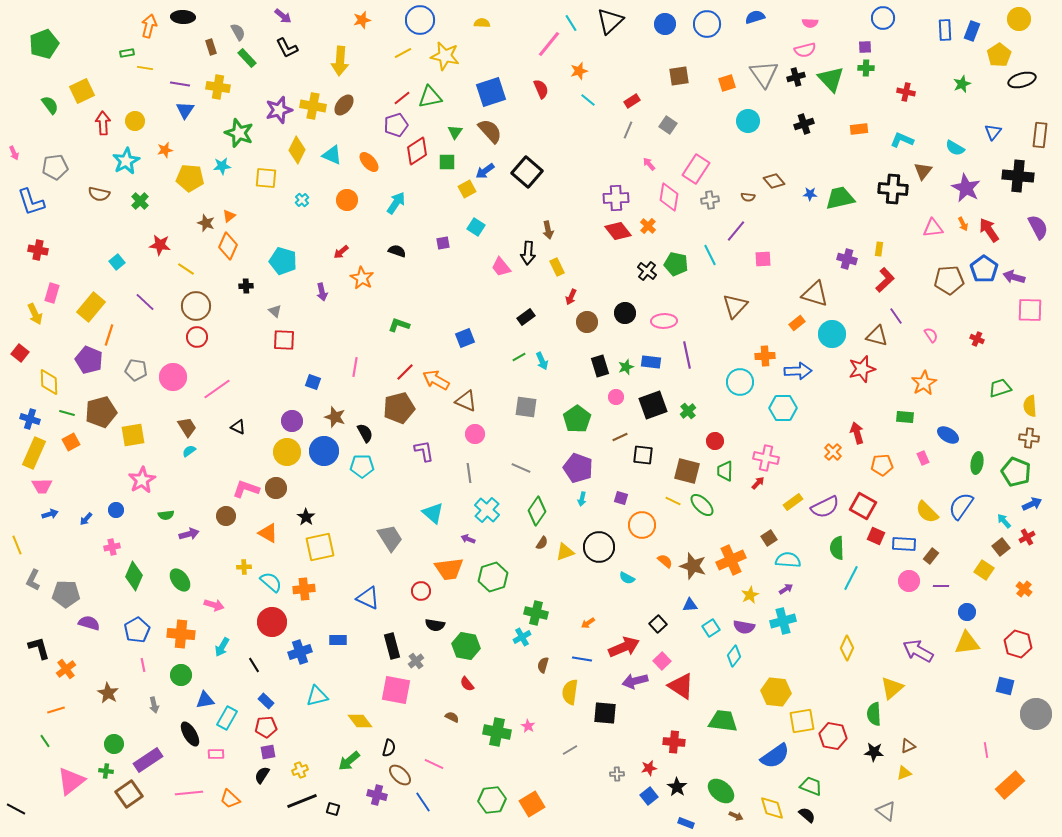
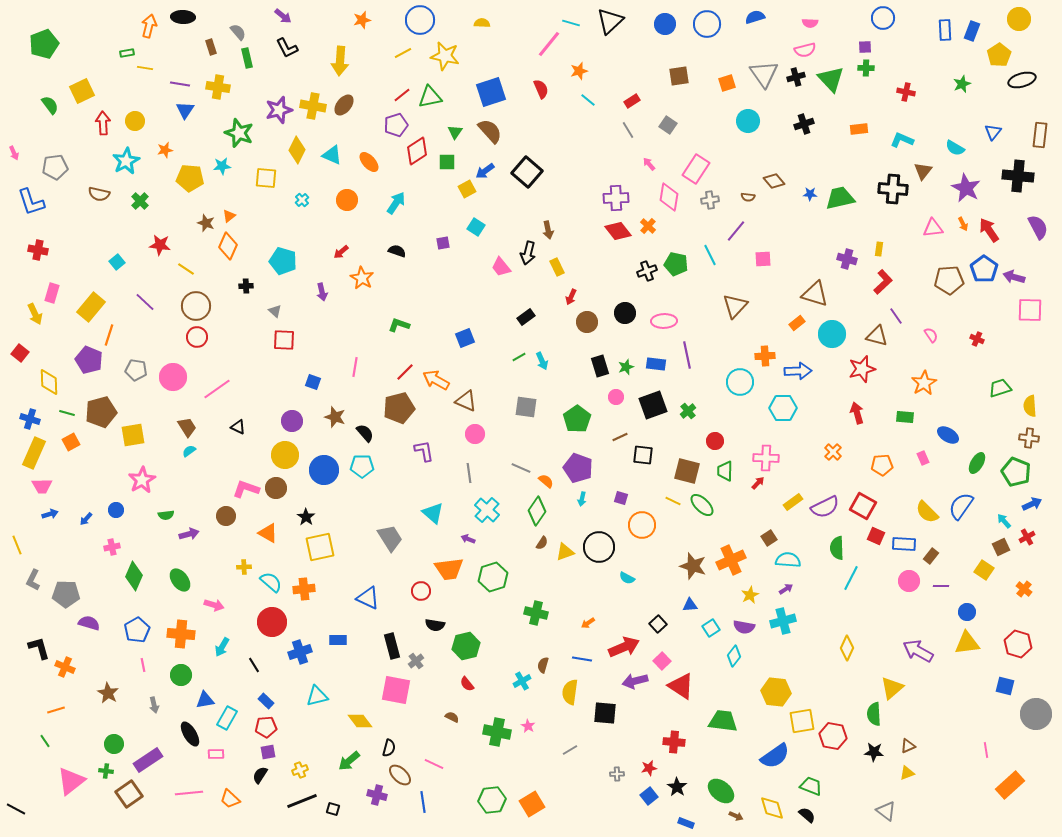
cyan line at (571, 23): rotated 42 degrees counterclockwise
gray semicircle at (238, 32): rotated 12 degrees counterclockwise
green rectangle at (247, 58): rotated 30 degrees clockwise
red line at (402, 98): moved 3 px up
gray line at (628, 130): rotated 54 degrees counterclockwise
black arrow at (528, 253): rotated 10 degrees clockwise
black cross at (647, 271): rotated 30 degrees clockwise
red L-shape at (885, 280): moved 2 px left, 2 px down
blue rectangle at (651, 362): moved 5 px right, 2 px down
black semicircle at (365, 433): rotated 12 degrees counterclockwise
red arrow at (857, 433): moved 20 px up
blue circle at (324, 451): moved 19 px down
yellow circle at (287, 452): moved 2 px left, 3 px down
pink cross at (766, 458): rotated 10 degrees counterclockwise
green ellipse at (977, 463): rotated 20 degrees clockwise
brown square at (1001, 547): rotated 12 degrees clockwise
orange semicircle at (665, 561): moved 119 px left, 80 px up
cyan cross at (522, 637): moved 44 px down
green hexagon at (466, 646): rotated 24 degrees counterclockwise
orange cross at (66, 669): moved 1 px left, 2 px up; rotated 30 degrees counterclockwise
yellow triangle at (904, 773): moved 3 px right
black semicircle at (262, 775): moved 2 px left
blue line at (423, 802): rotated 25 degrees clockwise
